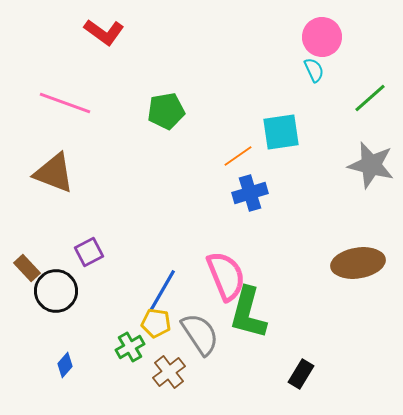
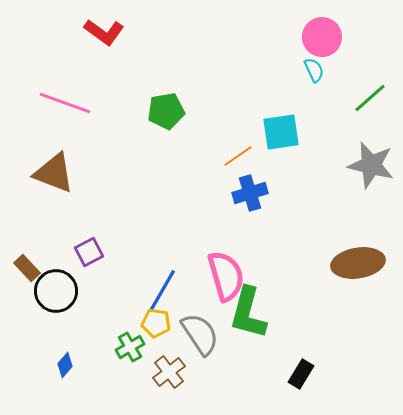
pink semicircle: rotated 6 degrees clockwise
